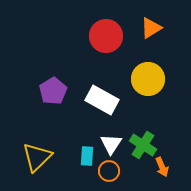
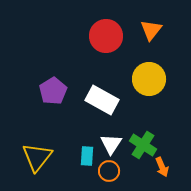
orange triangle: moved 2 px down; rotated 20 degrees counterclockwise
yellow circle: moved 1 px right
yellow triangle: rotated 8 degrees counterclockwise
